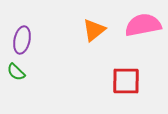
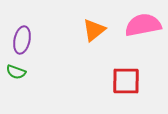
green semicircle: rotated 24 degrees counterclockwise
